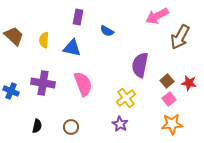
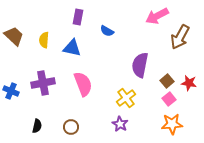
purple cross: rotated 20 degrees counterclockwise
